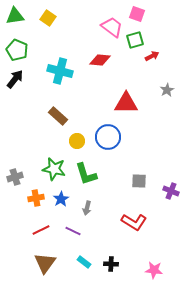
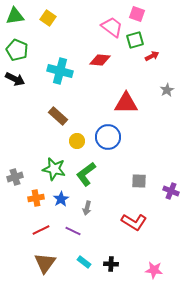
black arrow: rotated 78 degrees clockwise
green L-shape: rotated 70 degrees clockwise
